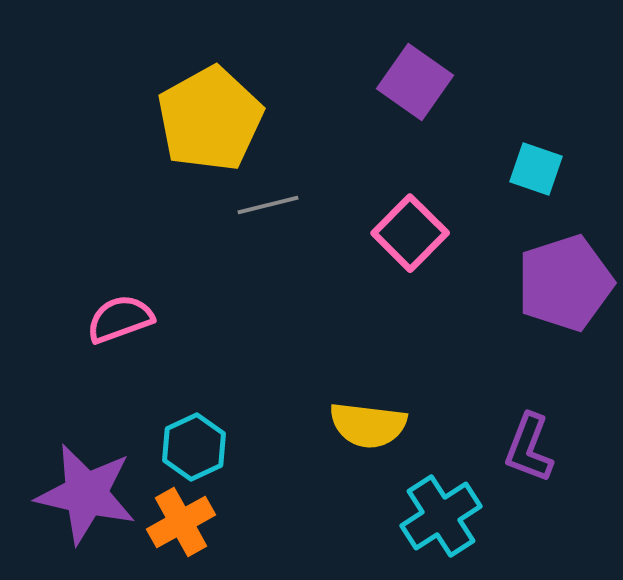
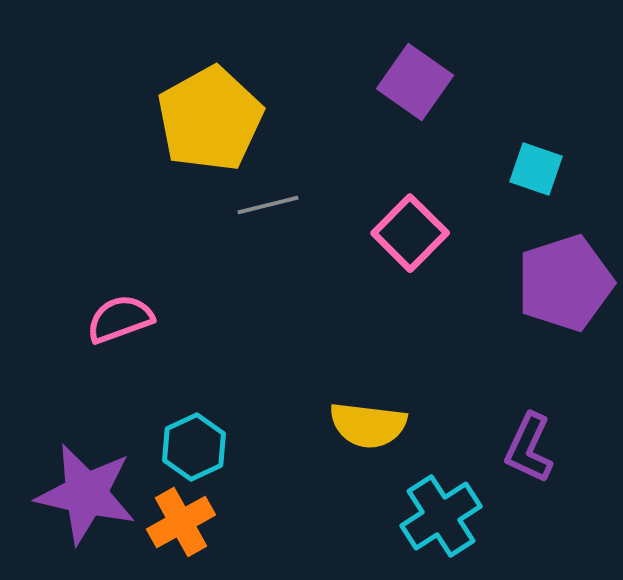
purple L-shape: rotated 4 degrees clockwise
